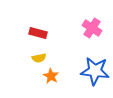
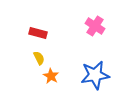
pink cross: moved 3 px right, 2 px up
yellow semicircle: rotated 104 degrees counterclockwise
blue star: moved 4 px down; rotated 16 degrees counterclockwise
